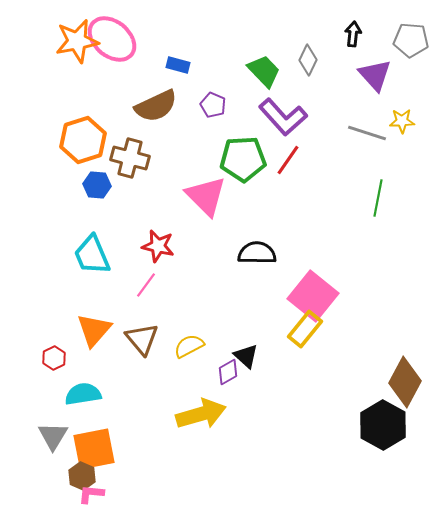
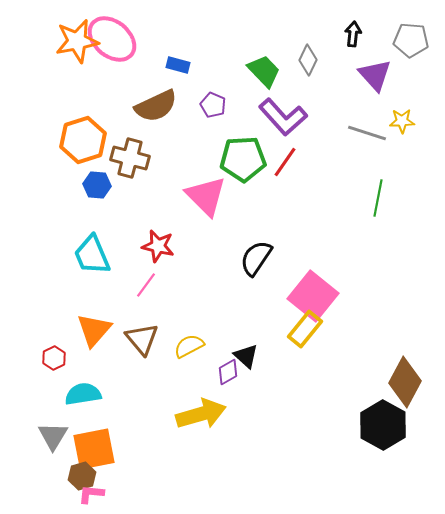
red line: moved 3 px left, 2 px down
black semicircle: moved 1 px left, 5 px down; rotated 57 degrees counterclockwise
brown hexagon: rotated 20 degrees clockwise
